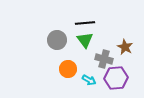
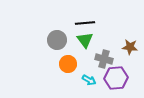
brown star: moved 5 px right; rotated 21 degrees counterclockwise
orange circle: moved 5 px up
